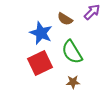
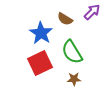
blue star: rotated 10 degrees clockwise
brown star: moved 1 px right, 3 px up
